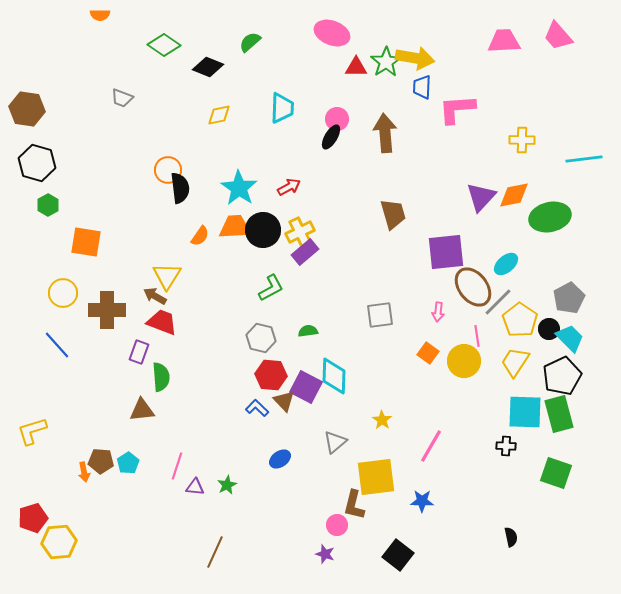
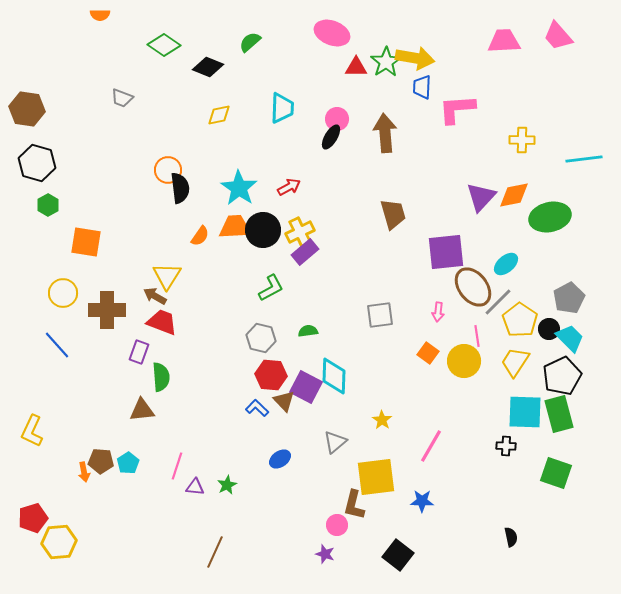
yellow L-shape at (32, 431): rotated 48 degrees counterclockwise
